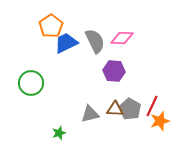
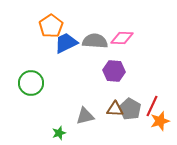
gray semicircle: rotated 60 degrees counterclockwise
gray triangle: moved 5 px left, 2 px down
